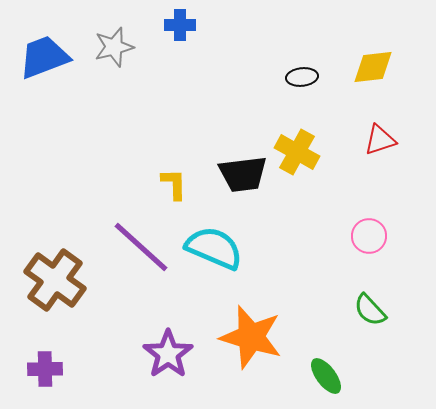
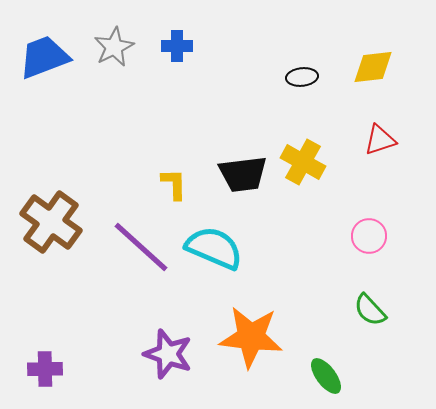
blue cross: moved 3 px left, 21 px down
gray star: rotated 12 degrees counterclockwise
yellow cross: moved 6 px right, 10 px down
brown cross: moved 4 px left, 58 px up
orange star: rotated 10 degrees counterclockwise
purple star: rotated 18 degrees counterclockwise
